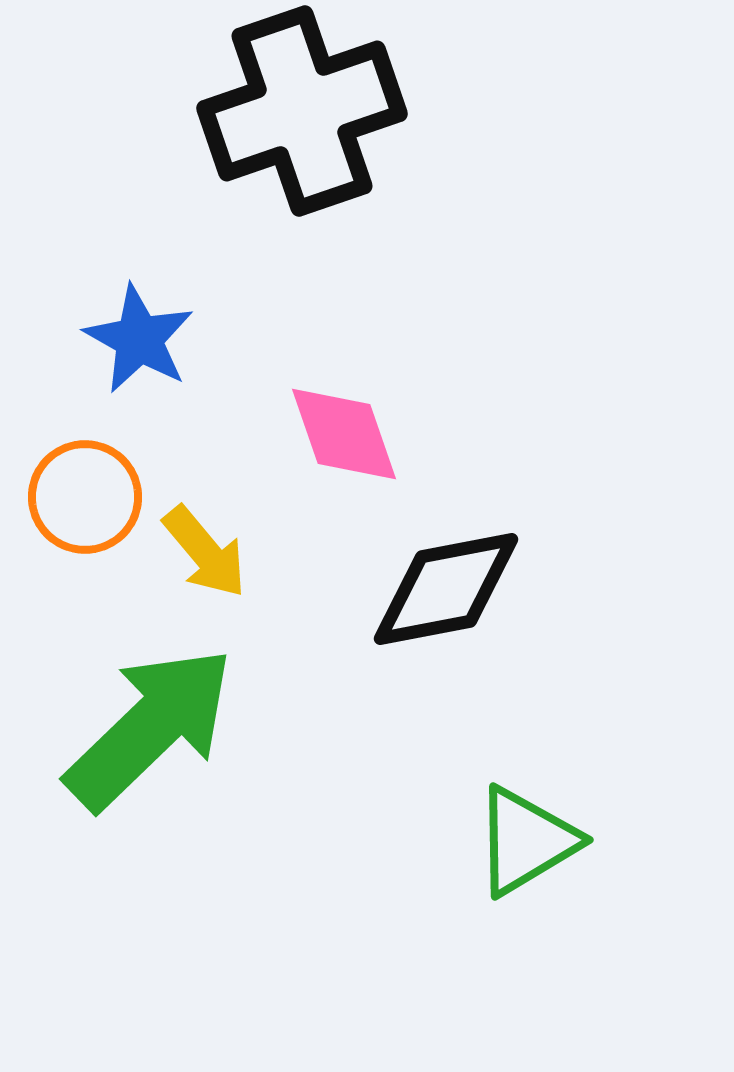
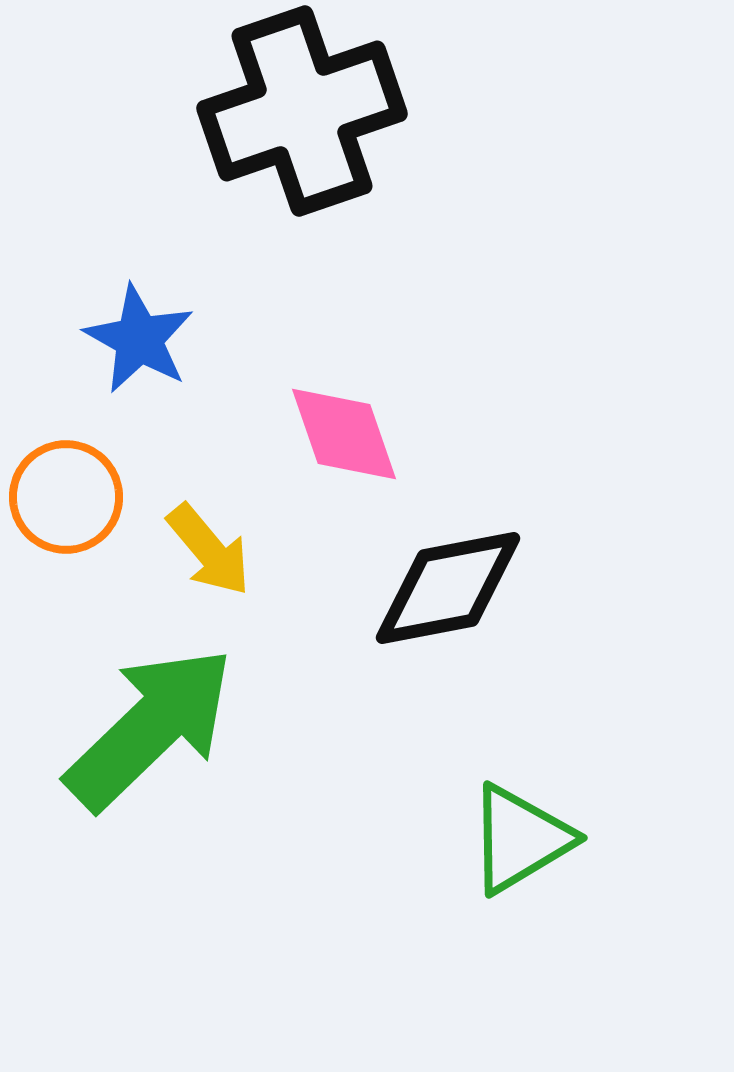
orange circle: moved 19 px left
yellow arrow: moved 4 px right, 2 px up
black diamond: moved 2 px right, 1 px up
green triangle: moved 6 px left, 2 px up
